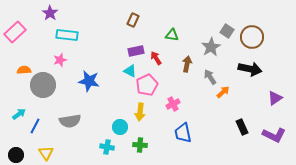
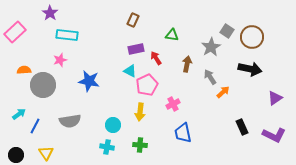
purple rectangle: moved 2 px up
cyan circle: moved 7 px left, 2 px up
